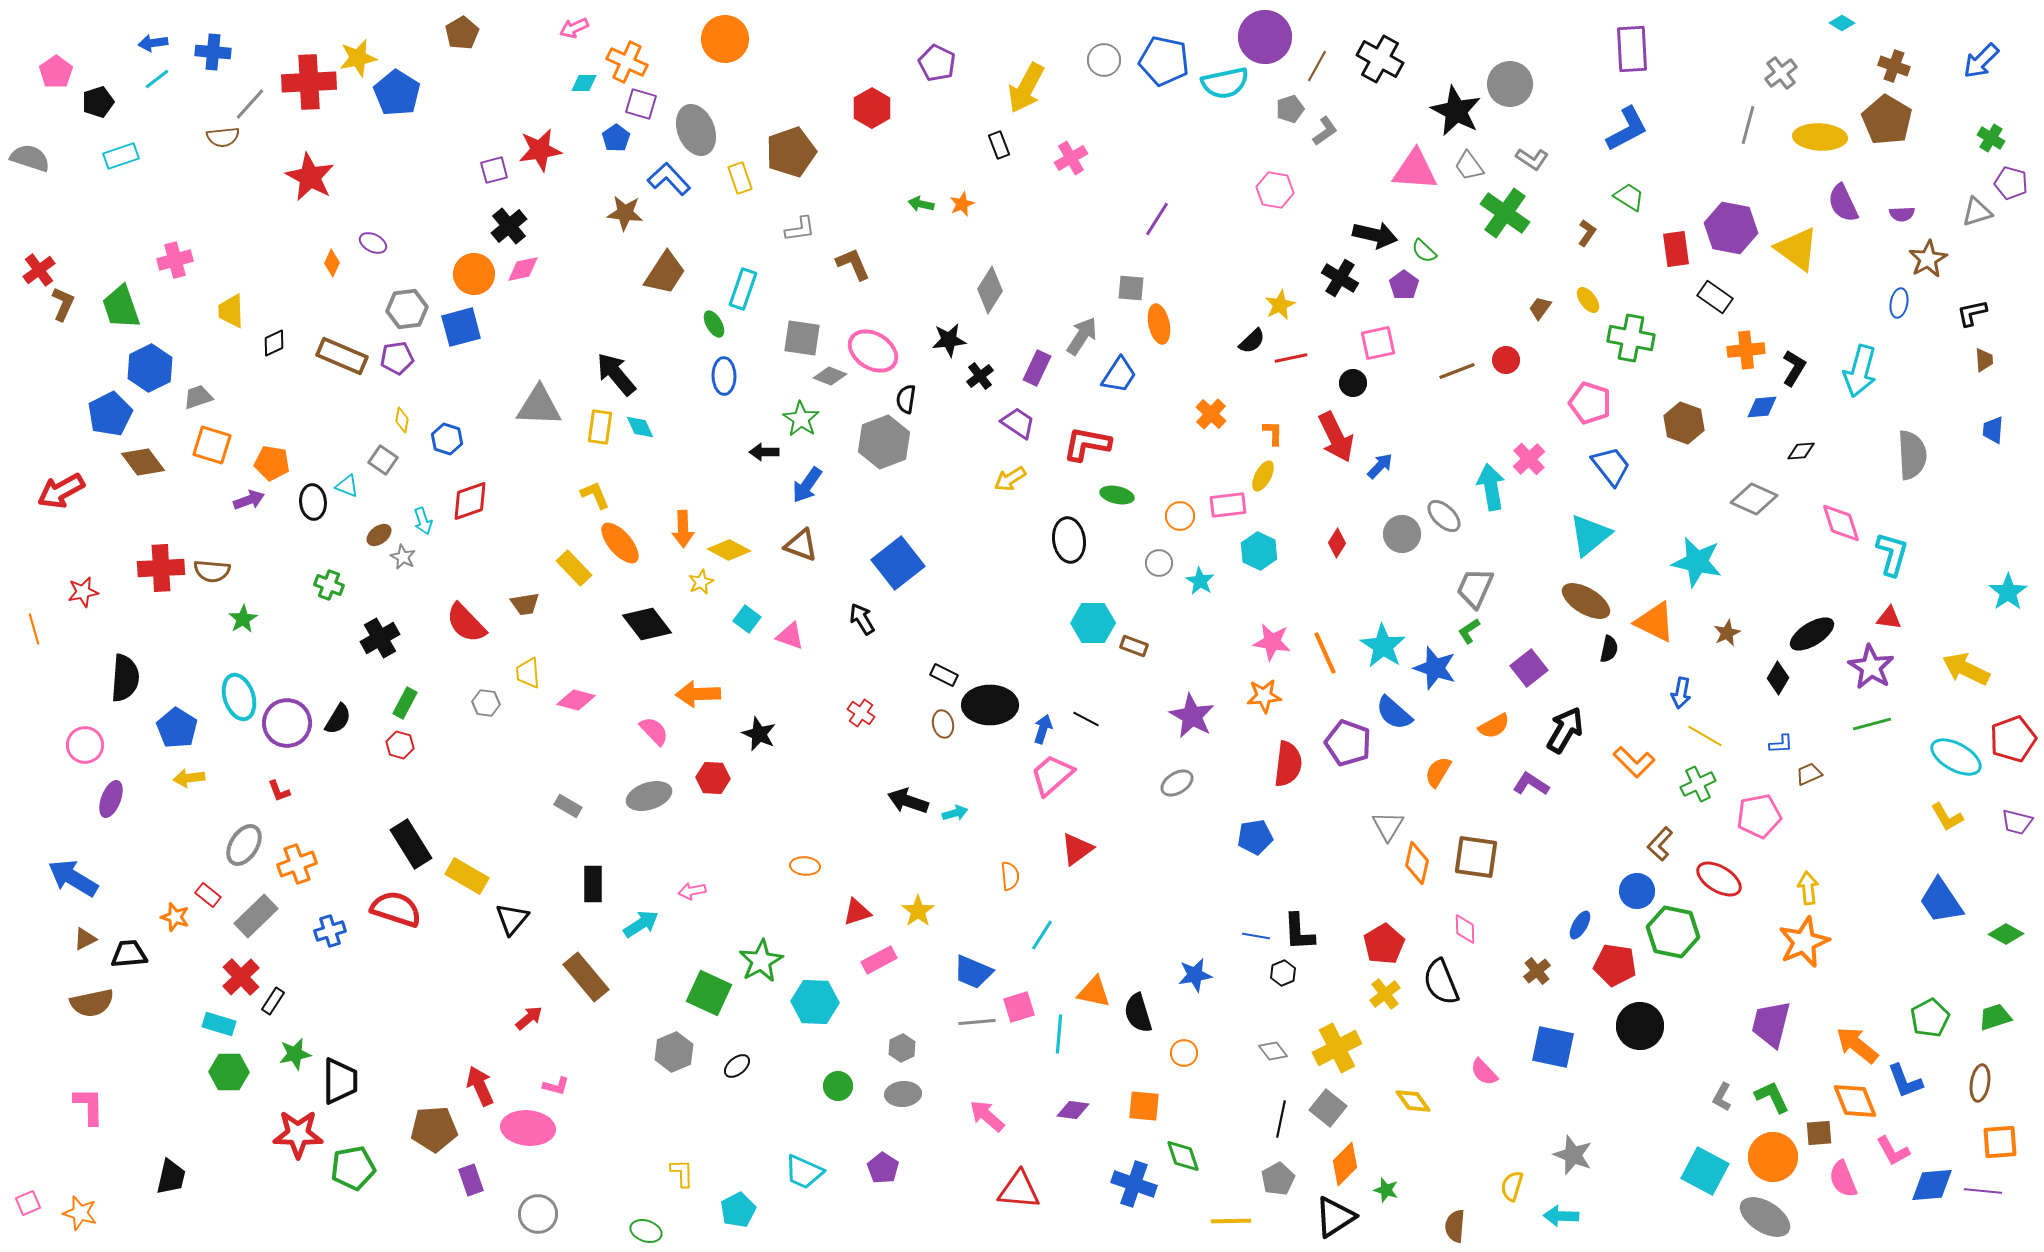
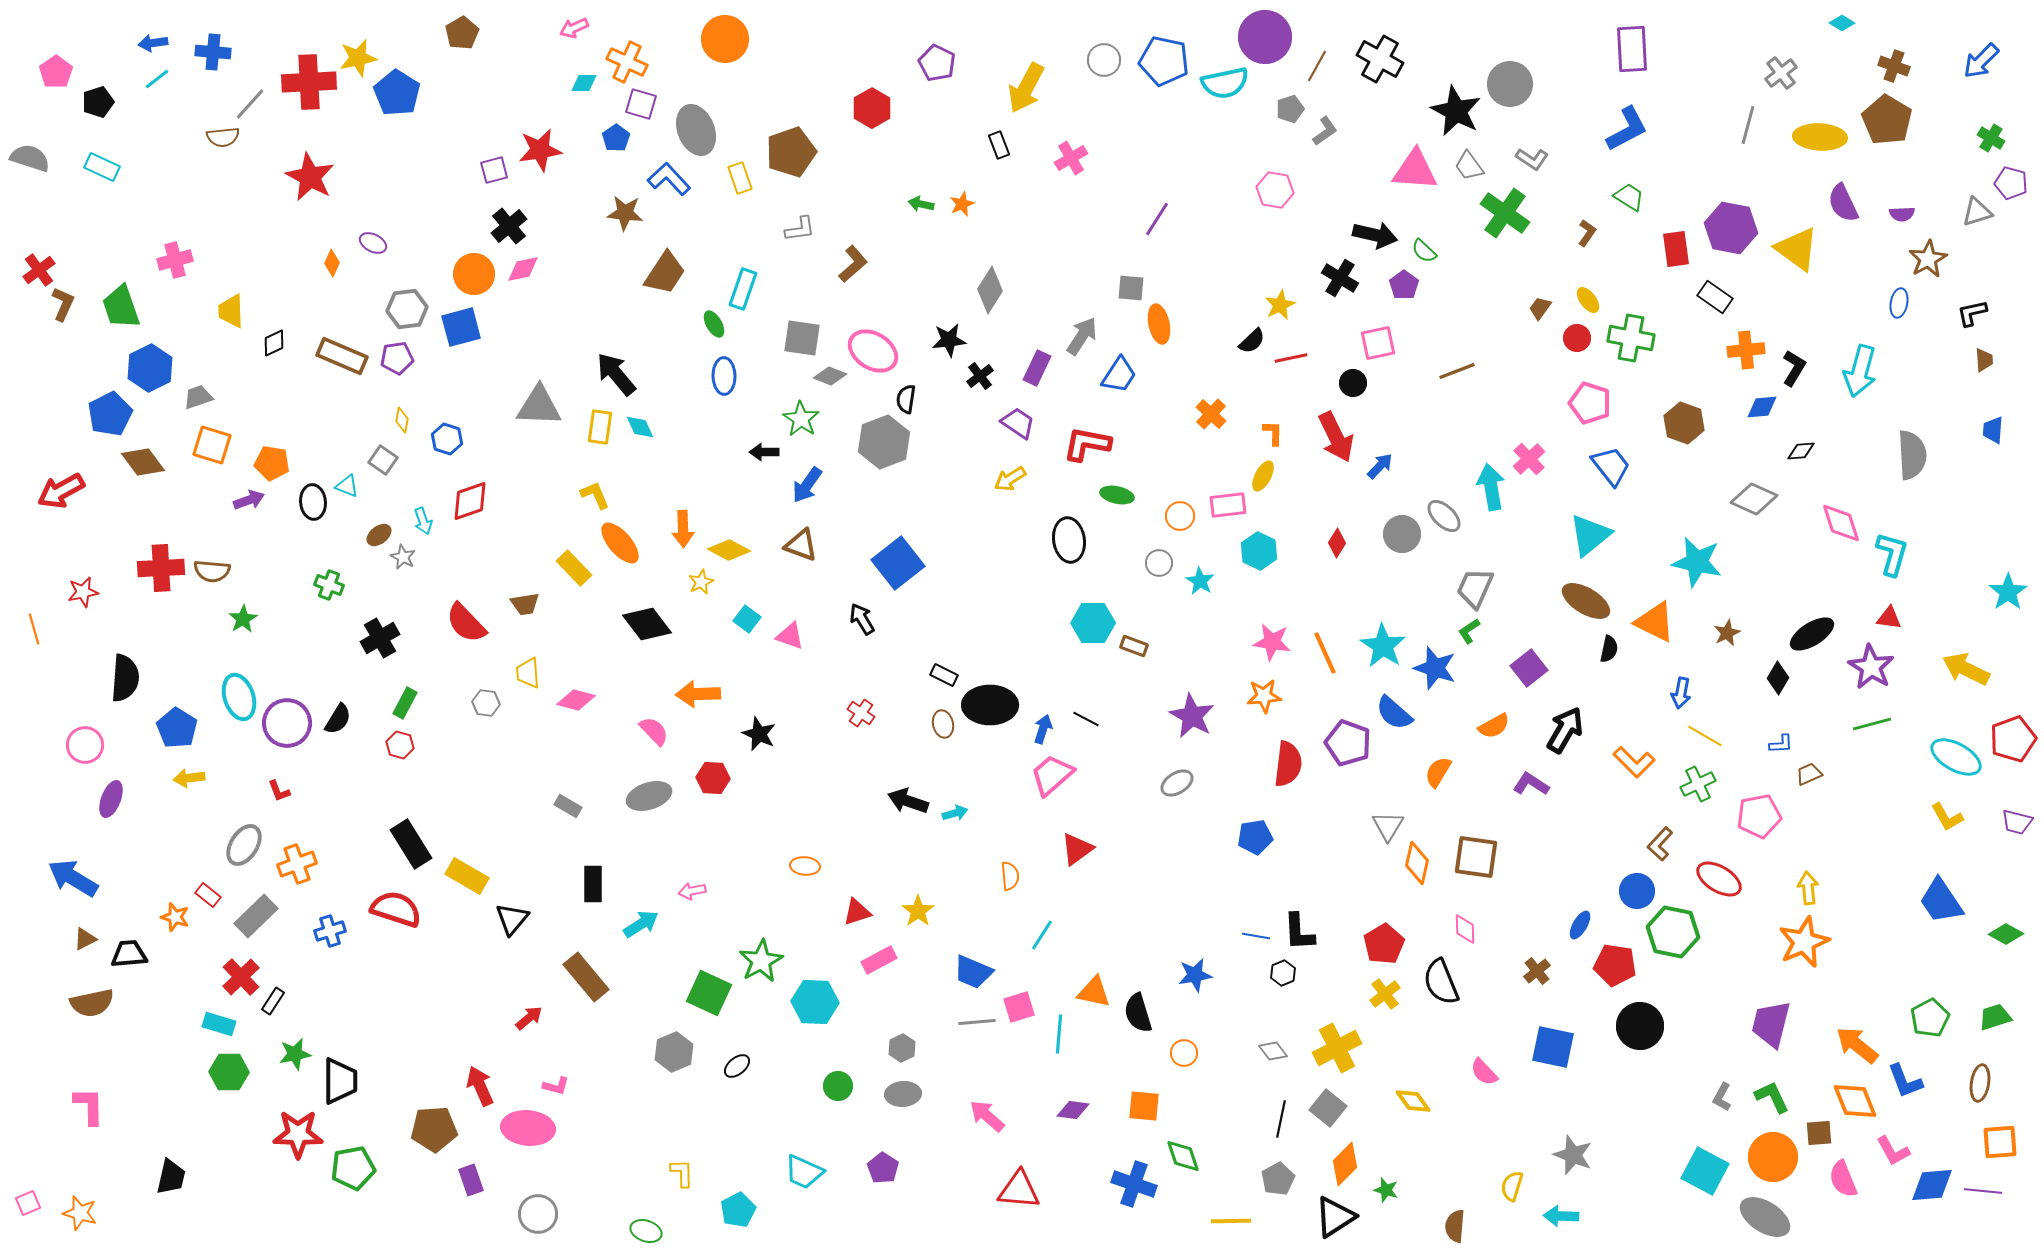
cyan rectangle at (121, 156): moved 19 px left, 11 px down; rotated 44 degrees clockwise
brown L-shape at (853, 264): rotated 72 degrees clockwise
red circle at (1506, 360): moved 71 px right, 22 px up
